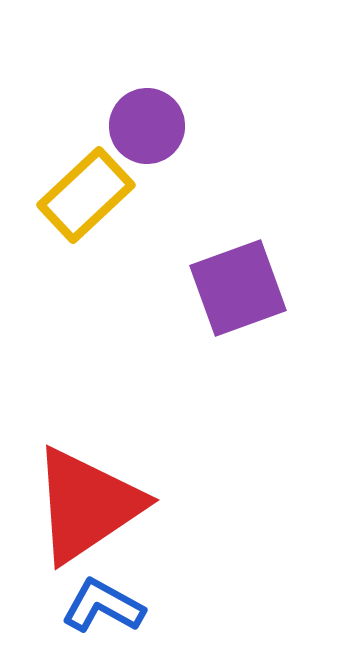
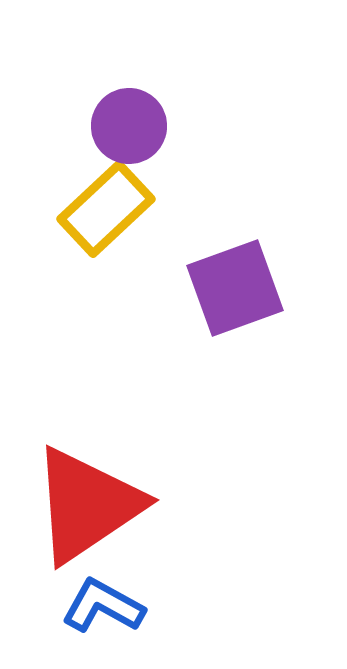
purple circle: moved 18 px left
yellow rectangle: moved 20 px right, 14 px down
purple square: moved 3 px left
